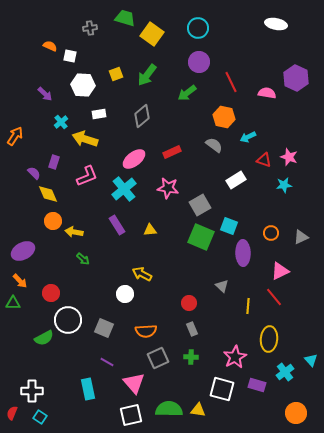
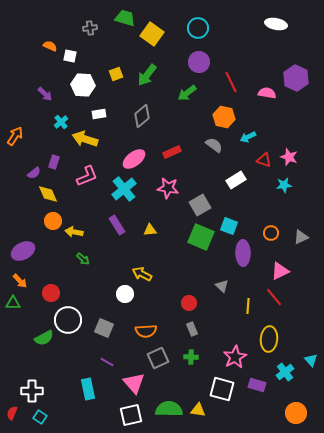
purple semicircle at (34, 173): rotated 96 degrees clockwise
